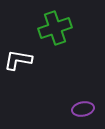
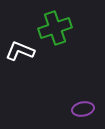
white L-shape: moved 2 px right, 9 px up; rotated 12 degrees clockwise
